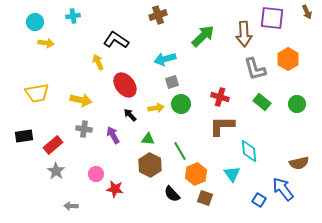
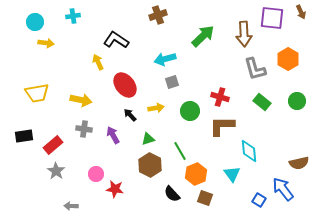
brown arrow at (307, 12): moved 6 px left
green circle at (181, 104): moved 9 px right, 7 px down
green circle at (297, 104): moved 3 px up
green triangle at (148, 139): rotated 24 degrees counterclockwise
